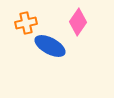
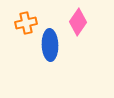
blue ellipse: moved 1 px up; rotated 60 degrees clockwise
